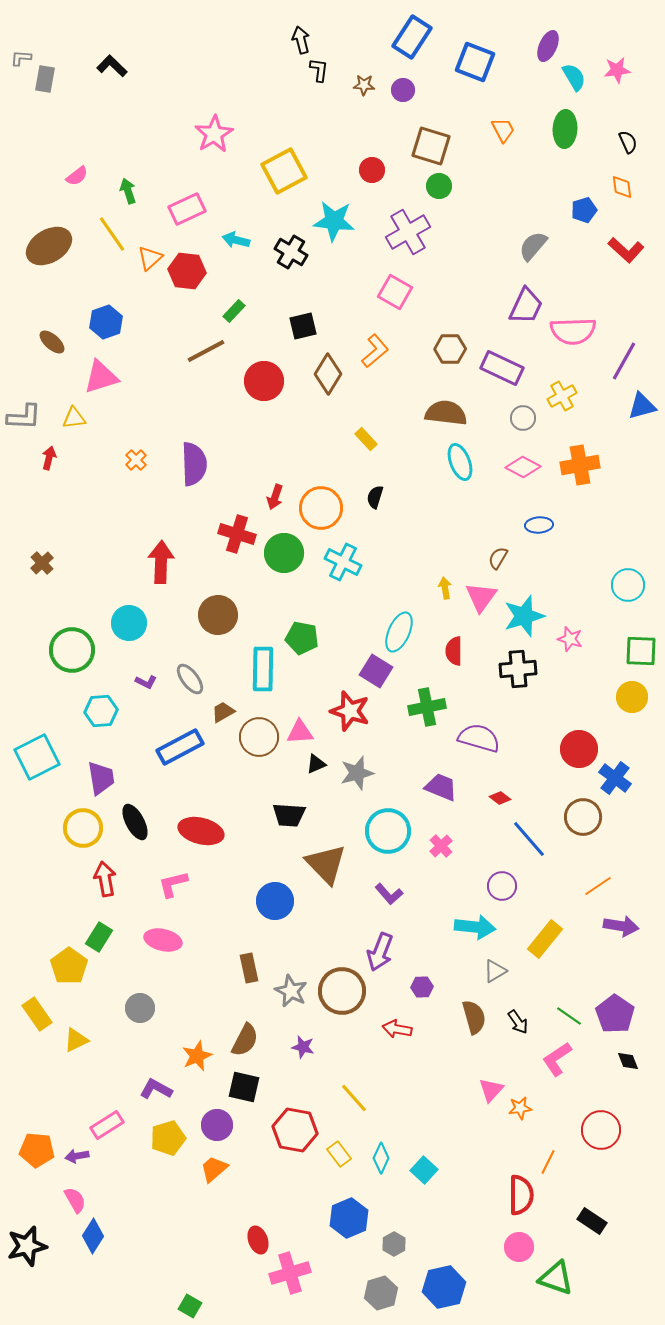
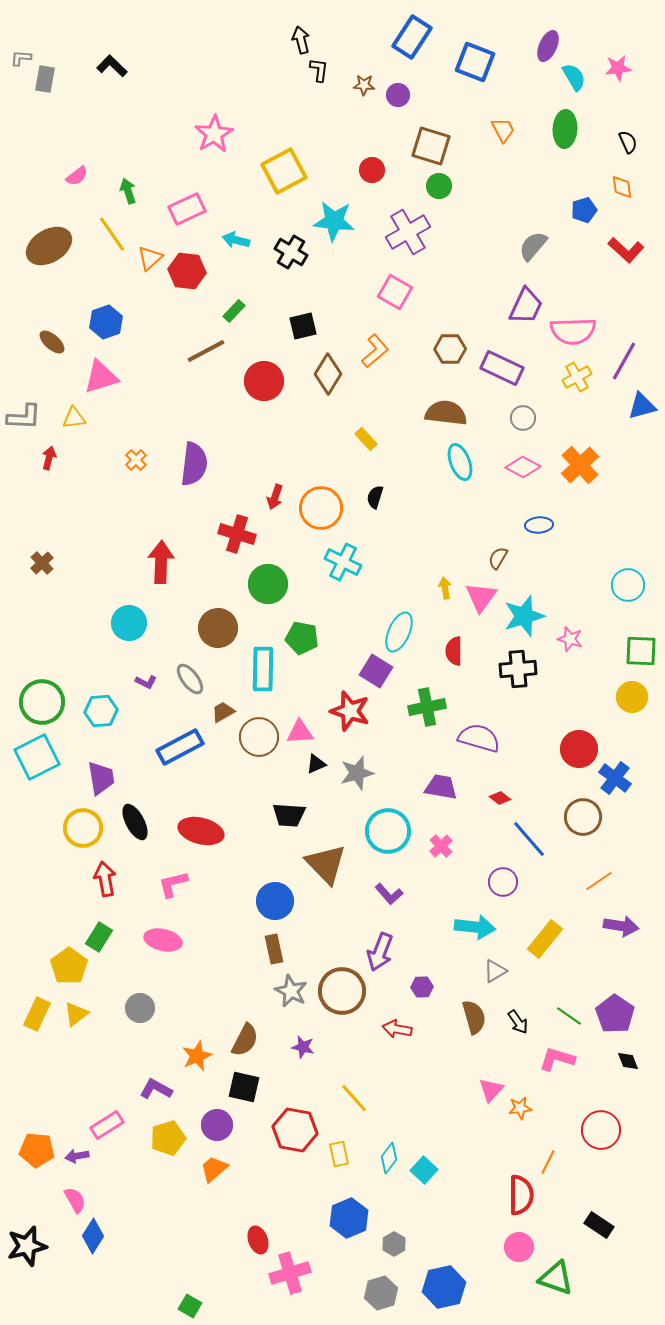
pink star at (617, 70): moved 1 px right, 2 px up
purple circle at (403, 90): moved 5 px left, 5 px down
yellow cross at (562, 396): moved 15 px right, 19 px up
purple semicircle at (194, 464): rotated 9 degrees clockwise
orange cross at (580, 465): rotated 33 degrees counterclockwise
green circle at (284, 553): moved 16 px left, 31 px down
brown circle at (218, 615): moved 13 px down
green circle at (72, 650): moved 30 px left, 52 px down
purple trapezoid at (441, 787): rotated 12 degrees counterclockwise
purple circle at (502, 886): moved 1 px right, 4 px up
orange line at (598, 886): moved 1 px right, 5 px up
brown rectangle at (249, 968): moved 25 px right, 19 px up
yellow rectangle at (37, 1014): rotated 60 degrees clockwise
yellow triangle at (76, 1040): moved 26 px up; rotated 12 degrees counterclockwise
pink L-shape at (557, 1059): rotated 51 degrees clockwise
yellow rectangle at (339, 1154): rotated 25 degrees clockwise
cyan diamond at (381, 1158): moved 8 px right; rotated 12 degrees clockwise
black rectangle at (592, 1221): moved 7 px right, 4 px down
